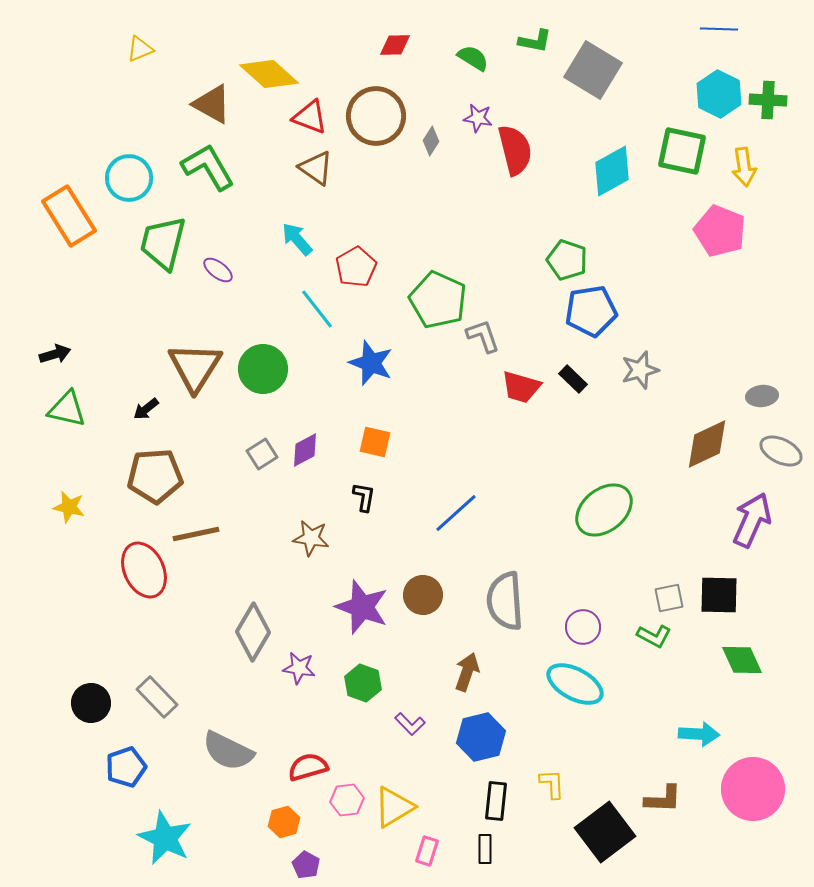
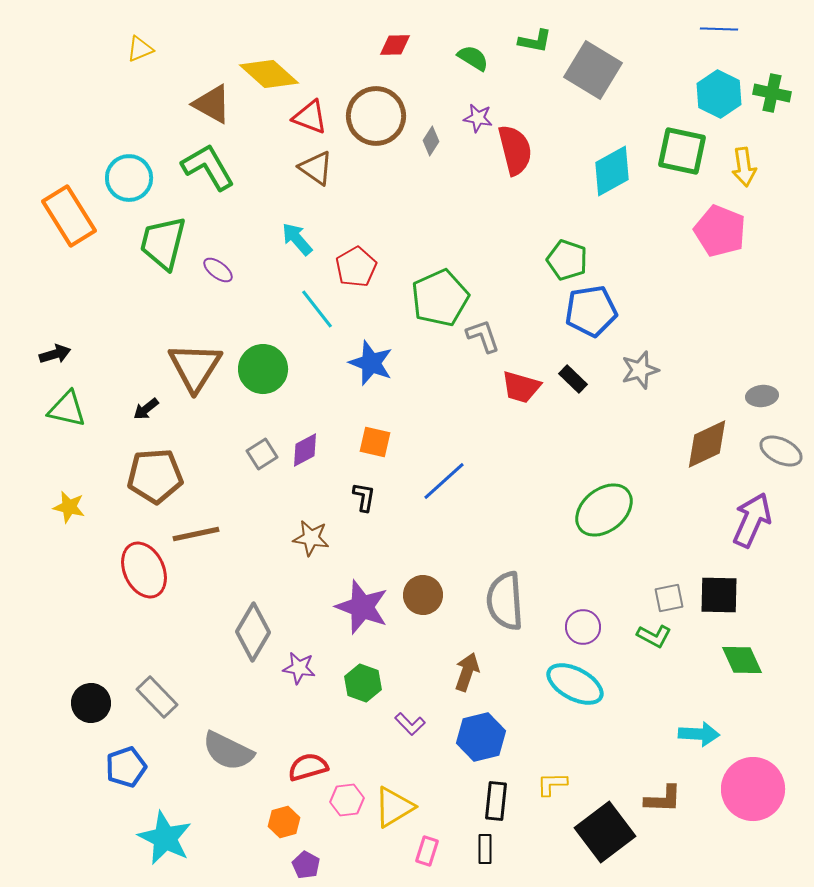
green cross at (768, 100): moved 4 px right, 7 px up; rotated 9 degrees clockwise
green pentagon at (438, 300): moved 2 px right, 2 px up; rotated 24 degrees clockwise
blue line at (456, 513): moved 12 px left, 32 px up
yellow L-shape at (552, 784): rotated 88 degrees counterclockwise
